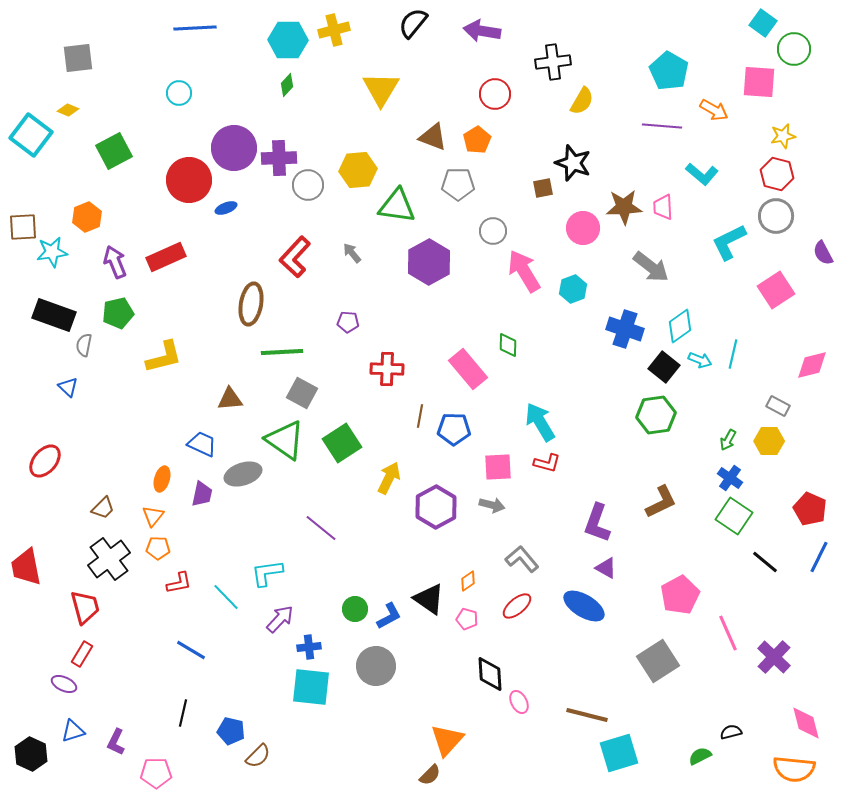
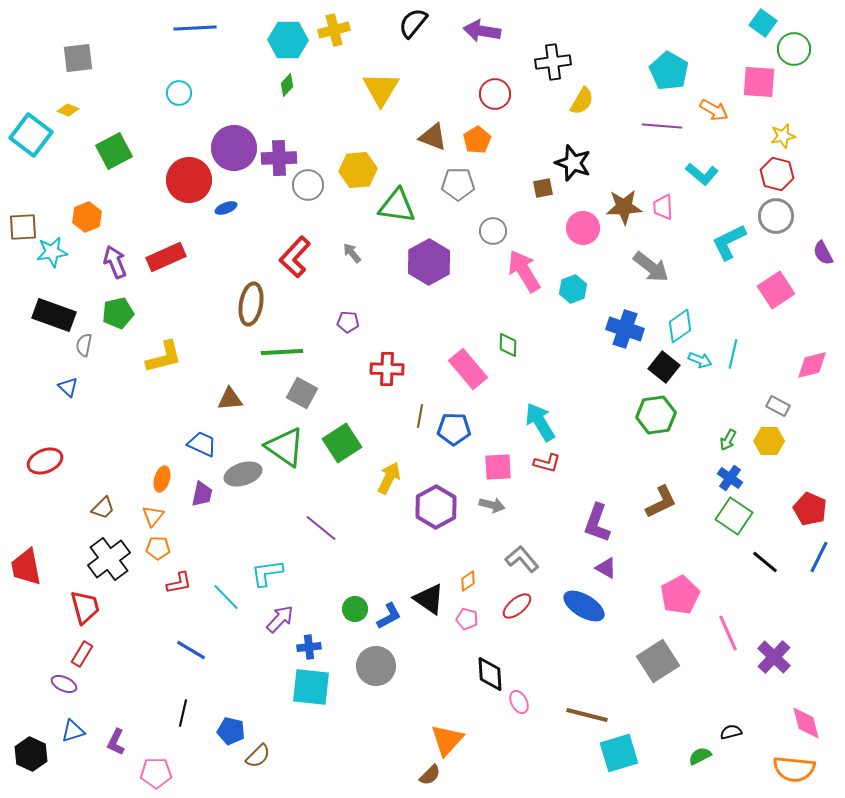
green triangle at (285, 440): moved 7 px down
red ellipse at (45, 461): rotated 28 degrees clockwise
